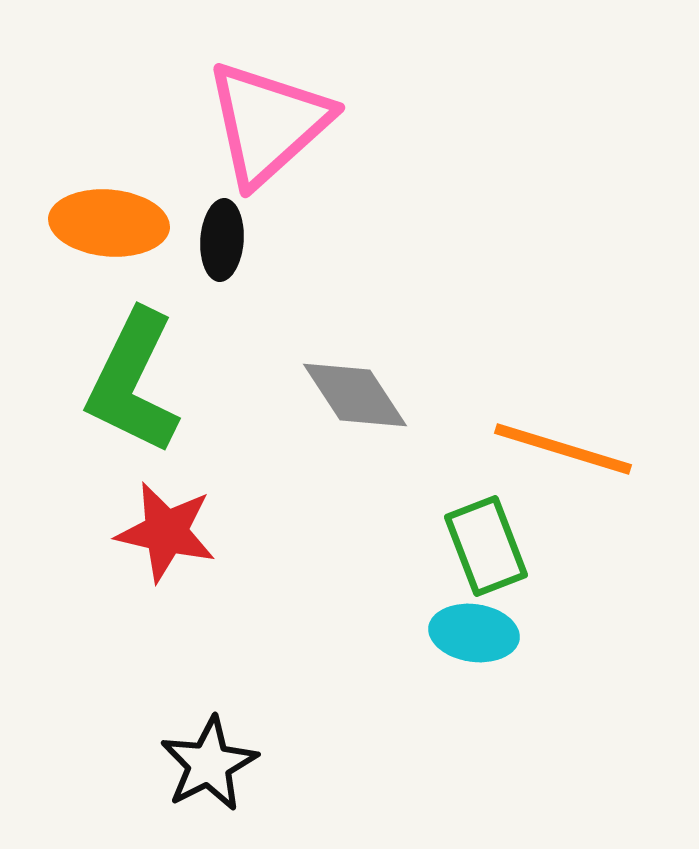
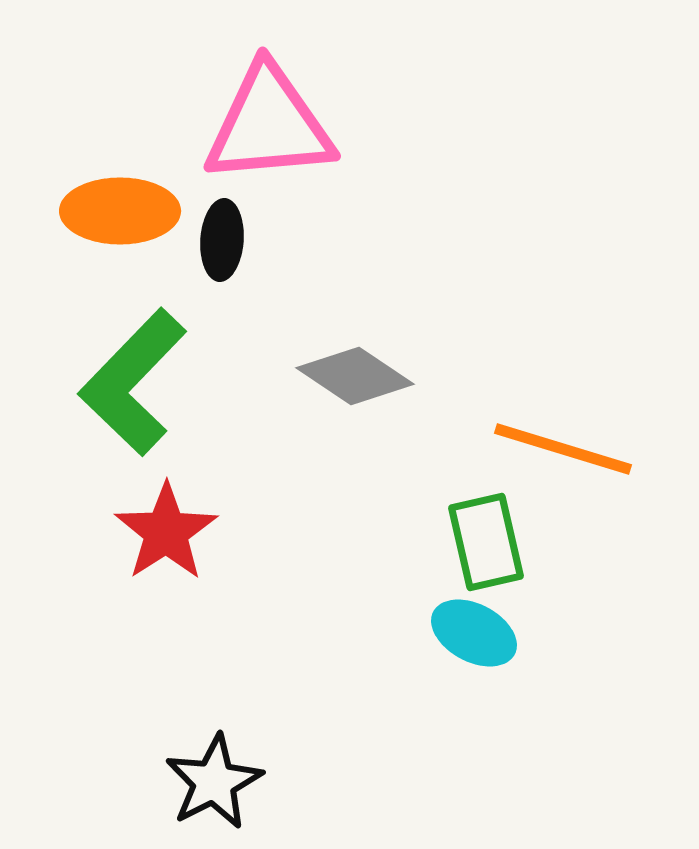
pink triangle: moved 1 px right, 2 px down; rotated 37 degrees clockwise
orange ellipse: moved 11 px right, 12 px up; rotated 5 degrees counterclockwise
green L-shape: rotated 18 degrees clockwise
gray diamond: moved 19 px up; rotated 23 degrees counterclockwise
red star: rotated 26 degrees clockwise
green rectangle: moved 4 px up; rotated 8 degrees clockwise
cyan ellipse: rotated 20 degrees clockwise
black star: moved 5 px right, 18 px down
